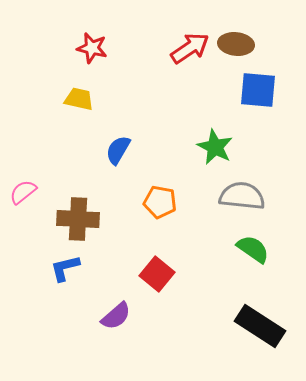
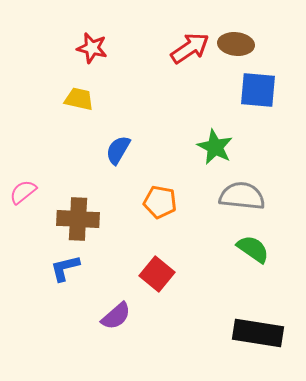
black rectangle: moved 2 px left, 7 px down; rotated 24 degrees counterclockwise
